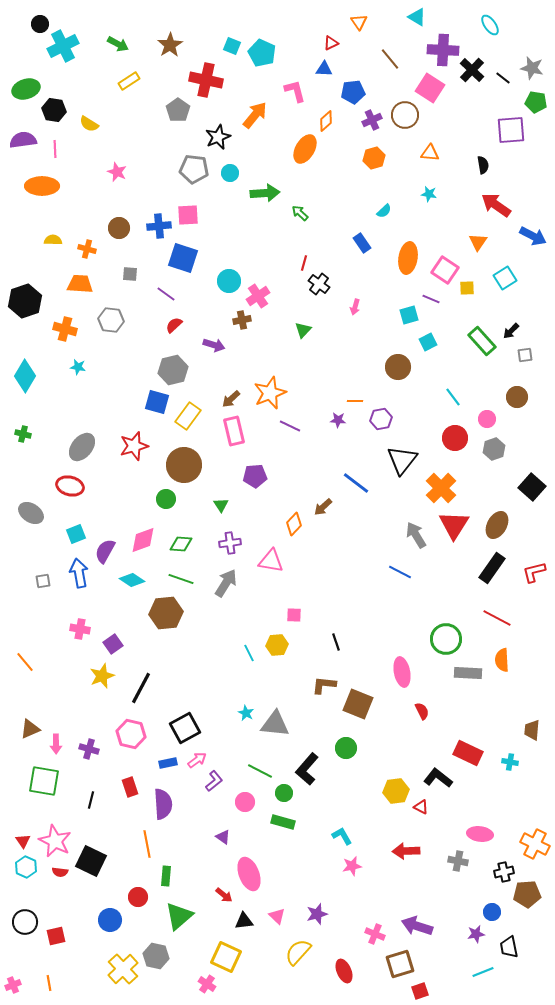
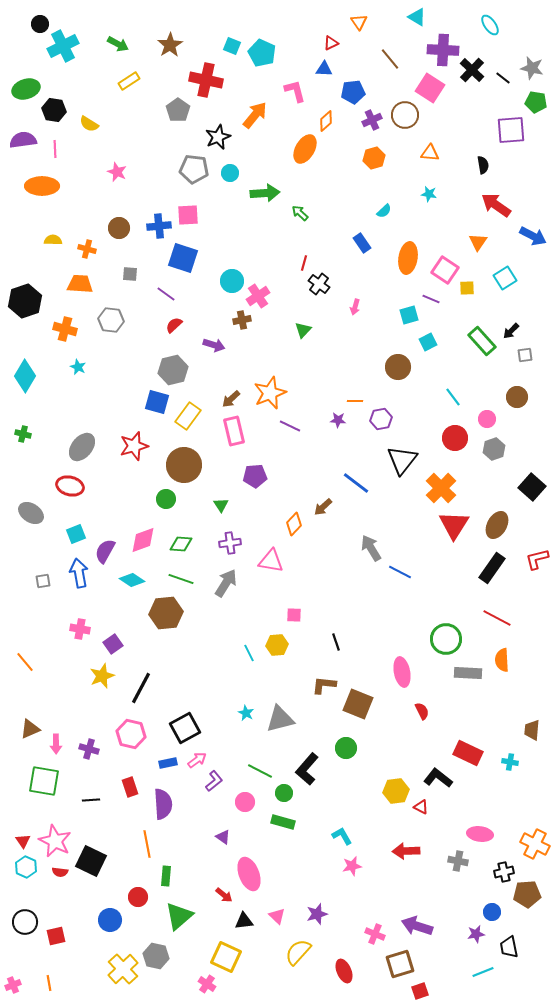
cyan circle at (229, 281): moved 3 px right
cyan star at (78, 367): rotated 14 degrees clockwise
gray arrow at (416, 535): moved 45 px left, 13 px down
red L-shape at (534, 572): moved 3 px right, 13 px up
gray triangle at (275, 724): moved 5 px right, 5 px up; rotated 20 degrees counterclockwise
black line at (91, 800): rotated 72 degrees clockwise
